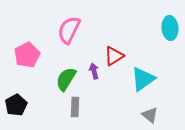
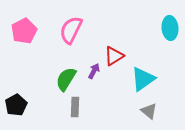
pink semicircle: moved 2 px right
pink pentagon: moved 3 px left, 24 px up
purple arrow: rotated 42 degrees clockwise
gray triangle: moved 1 px left, 4 px up
